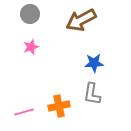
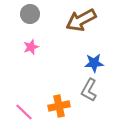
gray L-shape: moved 3 px left, 4 px up; rotated 20 degrees clockwise
pink line: rotated 60 degrees clockwise
